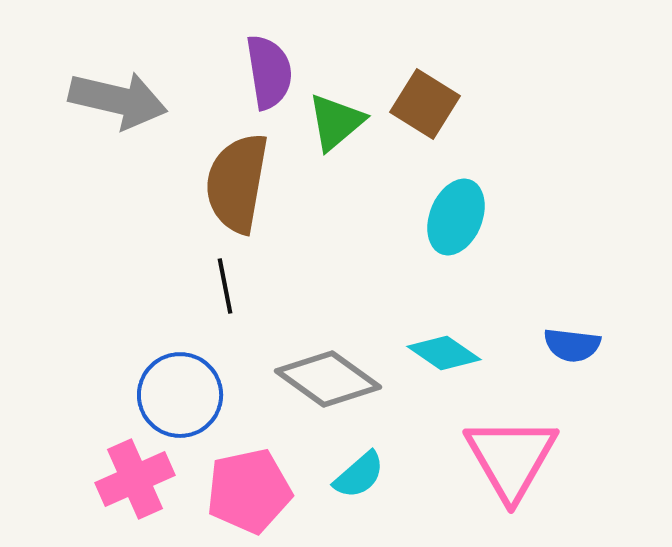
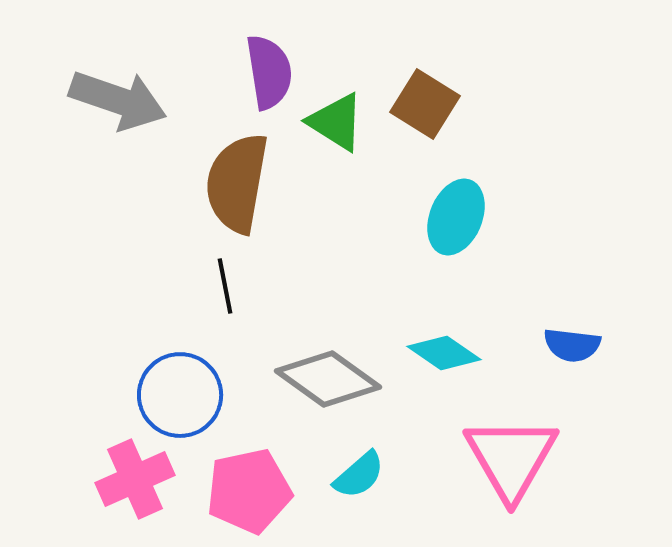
gray arrow: rotated 6 degrees clockwise
green triangle: rotated 48 degrees counterclockwise
